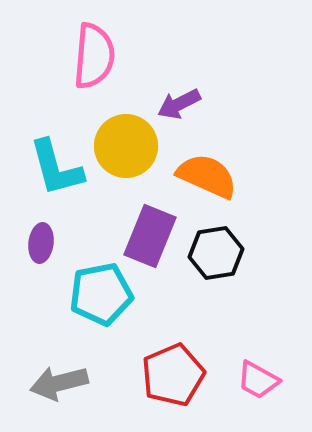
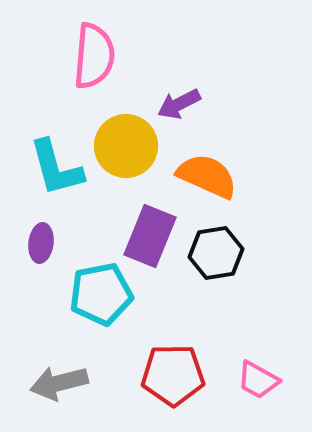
red pentagon: rotated 22 degrees clockwise
